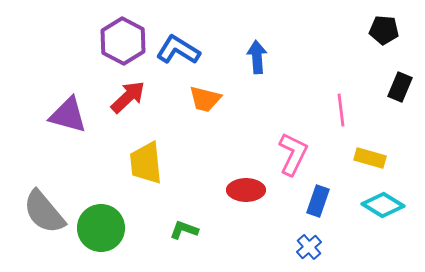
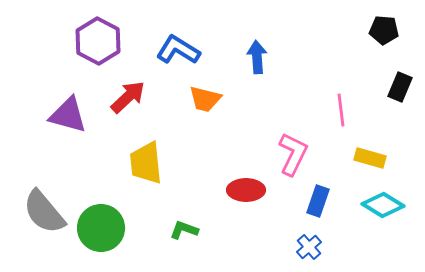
purple hexagon: moved 25 px left
